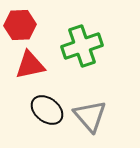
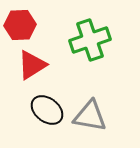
green cross: moved 8 px right, 6 px up
red triangle: moved 2 px right; rotated 20 degrees counterclockwise
gray triangle: rotated 39 degrees counterclockwise
